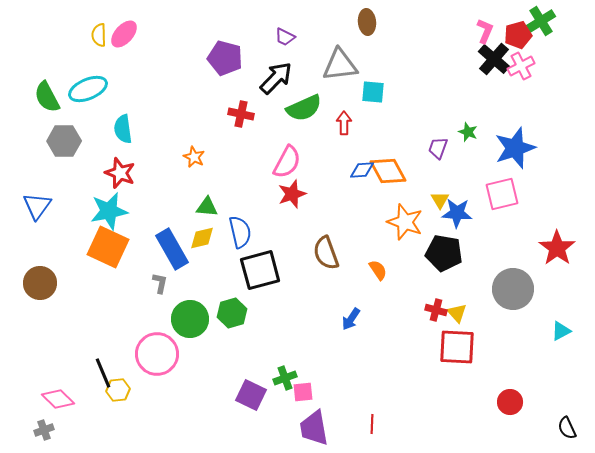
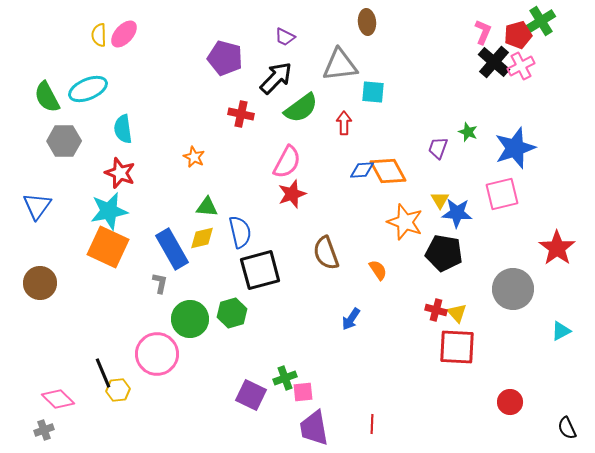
pink L-shape at (485, 31): moved 2 px left, 1 px down
black cross at (494, 59): moved 3 px down
green semicircle at (304, 108): moved 3 px left; rotated 12 degrees counterclockwise
